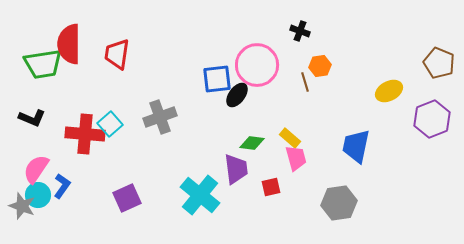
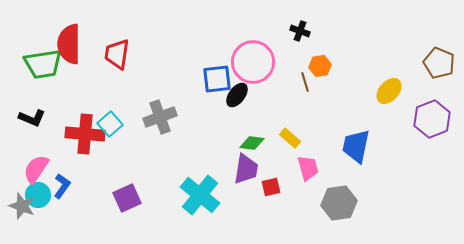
pink circle: moved 4 px left, 3 px up
yellow ellipse: rotated 20 degrees counterclockwise
pink trapezoid: moved 12 px right, 10 px down
purple trapezoid: moved 10 px right; rotated 16 degrees clockwise
